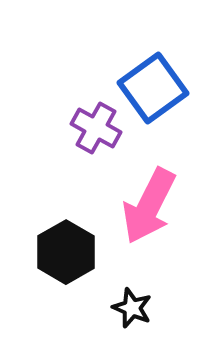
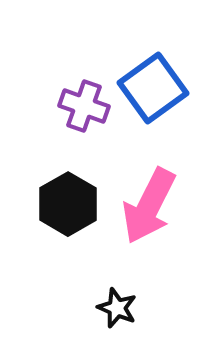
purple cross: moved 12 px left, 22 px up; rotated 9 degrees counterclockwise
black hexagon: moved 2 px right, 48 px up
black star: moved 15 px left
